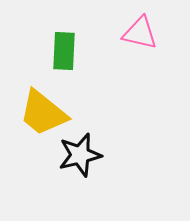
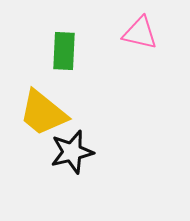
black star: moved 8 px left, 3 px up
